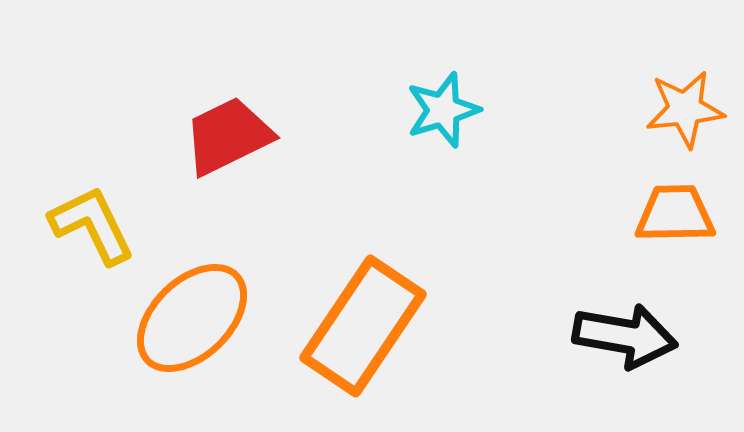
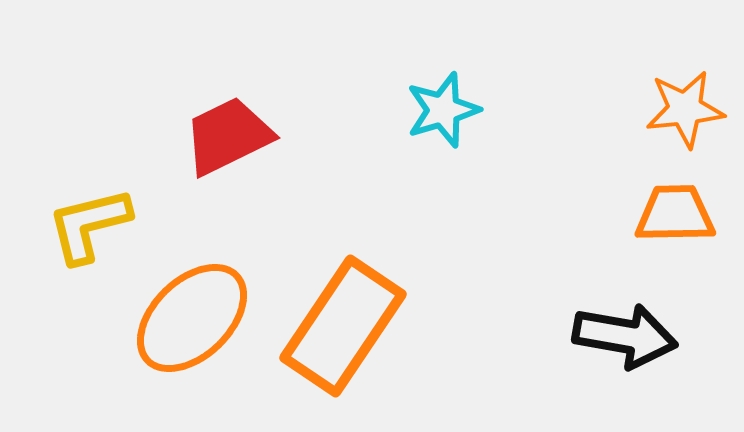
yellow L-shape: moved 3 px left; rotated 78 degrees counterclockwise
orange rectangle: moved 20 px left
